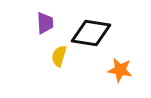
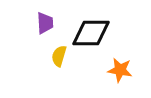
black diamond: rotated 9 degrees counterclockwise
